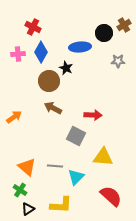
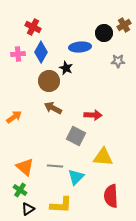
orange triangle: moved 2 px left
red semicircle: rotated 135 degrees counterclockwise
